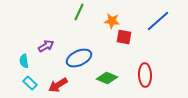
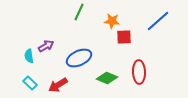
red square: rotated 14 degrees counterclockwise
cyan semicircle: moved 5 px right, 5 px up
red ellipse: moved 6 px left, 3 px up
